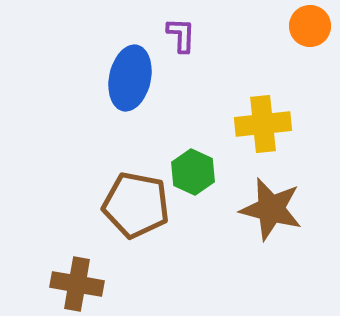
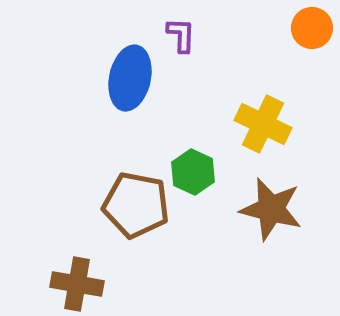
orange circle: moved 2 px right, 2 px down
yellow cross: rotated 32 degrees clockwise
